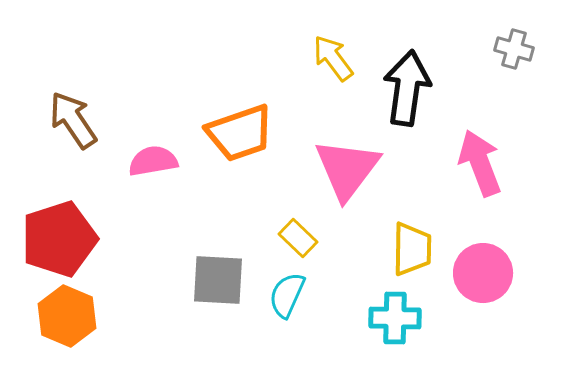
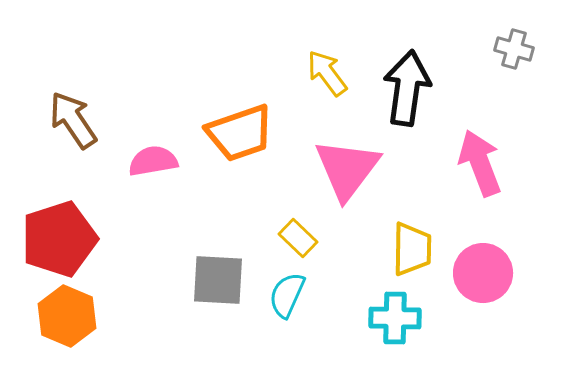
yellow arrow: moved 6 px left, 15 px down
